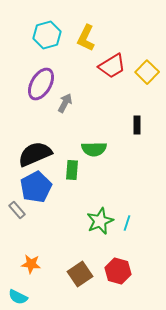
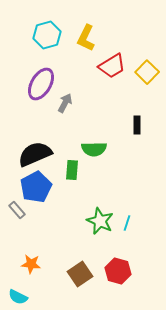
green star: rotated 24 degrees counterclockwise
